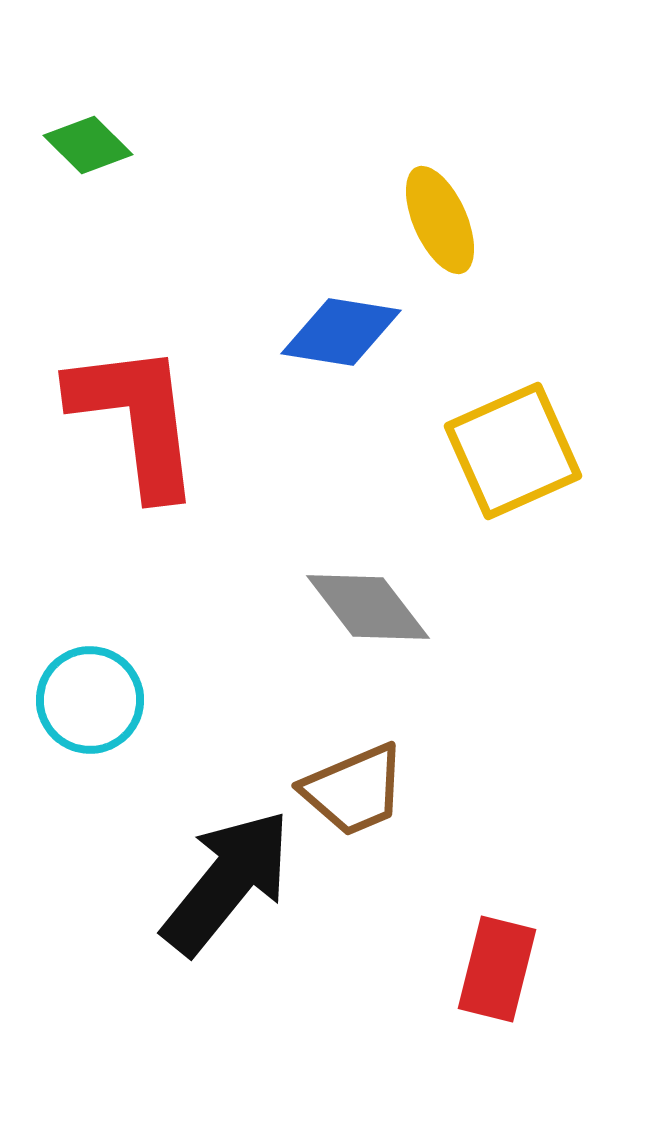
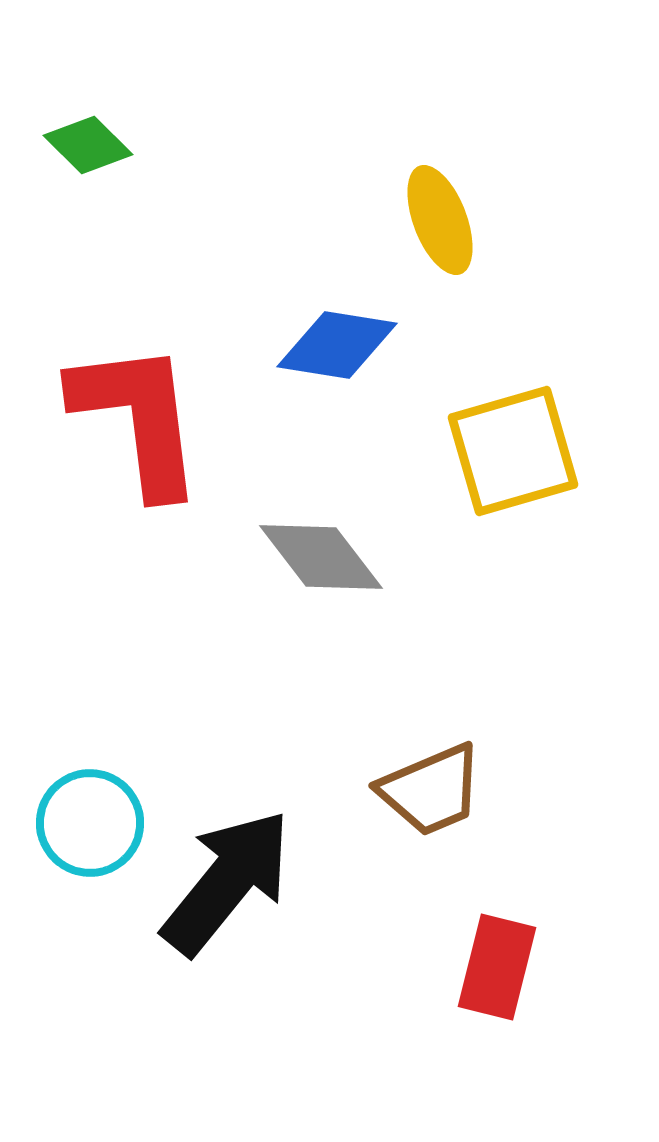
yellow ellipse: rotated 3 degrees clockwise
blue diamond: moved 4 px left, 13 px down
red L-shape: moved 2 px right, 1 px up
yellow square: rotated 8 degrees clockwise
gray diamond: moved 47 px left, 50 px up
cyan circle: moved 123 px down
brown trapezoid: moved 77 px right
red rectangle: moved 2 px up
